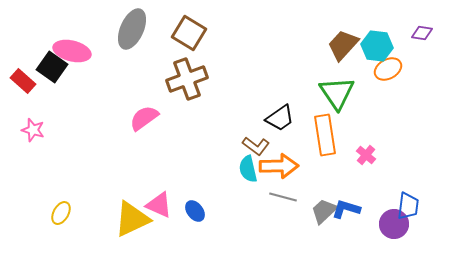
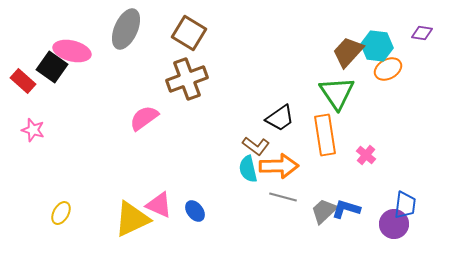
gray ellipse: moved 6 px left
brown trapezoid: moved 5 px right, 7 px down
blue trapezoid: moved 3 px left, 1 px up
